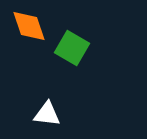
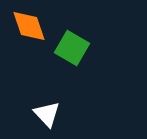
white triangle: rotated 40 degrees clockwise
